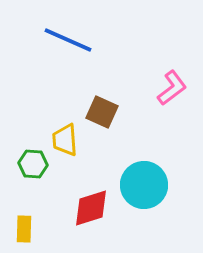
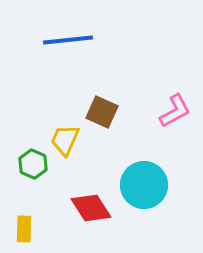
blue line: rotated 30 degrees counterclockwise
pink L-shape: moved 3 px right, 23 px down; rotated 9 degrees clockwise
yellow trapezoid: rotated 28 degrees clockwise
green hexagon: rotated 20 degrees clockwise
red diamond: rotated 75 degrees clockwise
